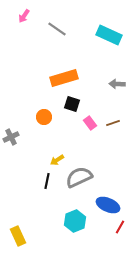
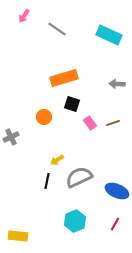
blue ellipse: moved 9 px right, 14 px up
red line: moved 5 px left, 3 px up
yellow rectangle: rotated 60 degrees counterclockwise
